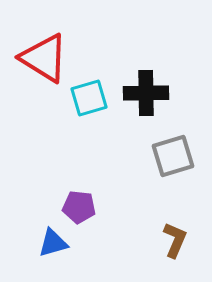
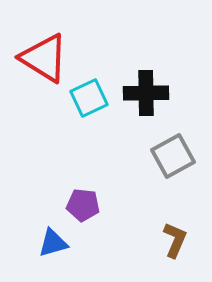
cyan square: rotated 9 degrees counterclockwise
gray square: rotated 12 degrees counterclockwise
purple pentagon: moved 4 px right, 2 px up
